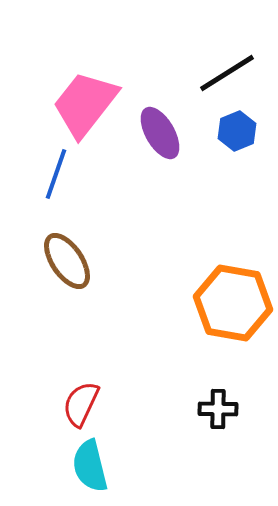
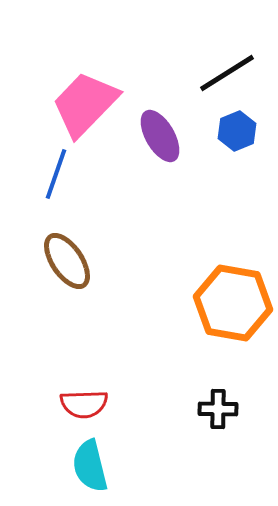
pink trapezoid: rotated 6 degrees clockwise
purple ellipse: moved 3 px down
red semicircle: moved 3 px right; rotated 117 degrees counterclockwise
